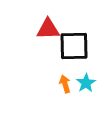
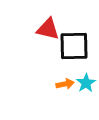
red triangle: rotated 15 degrees clockwise
orange arrow: rotated 96 degrees clockwise
